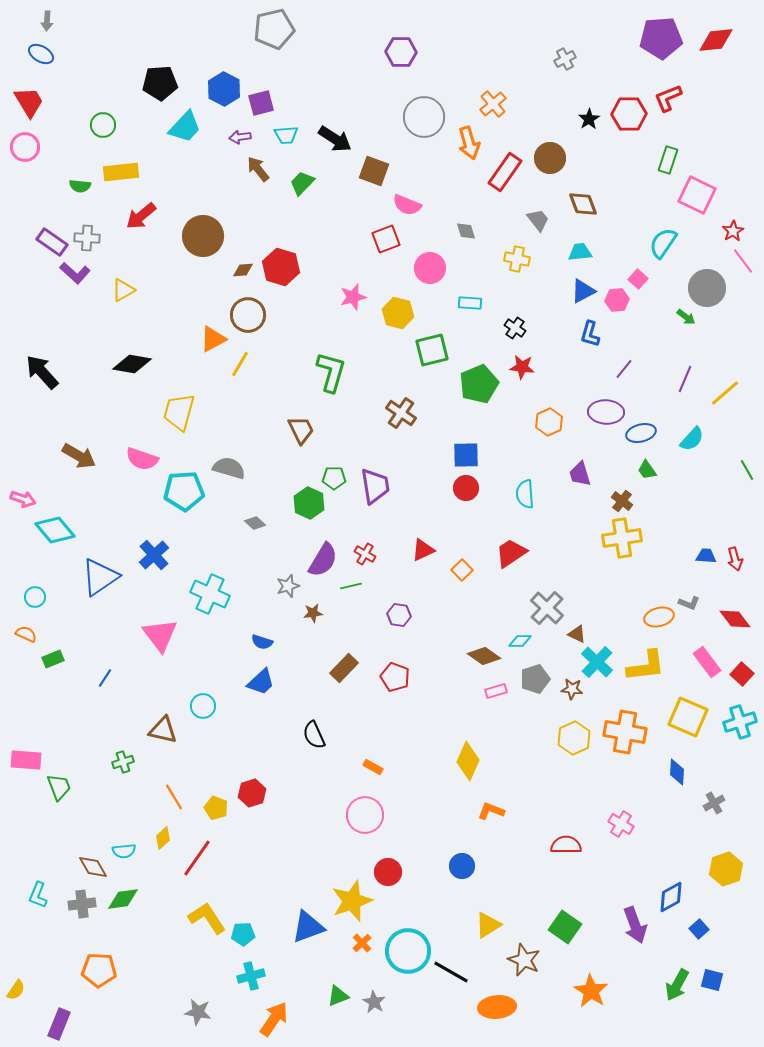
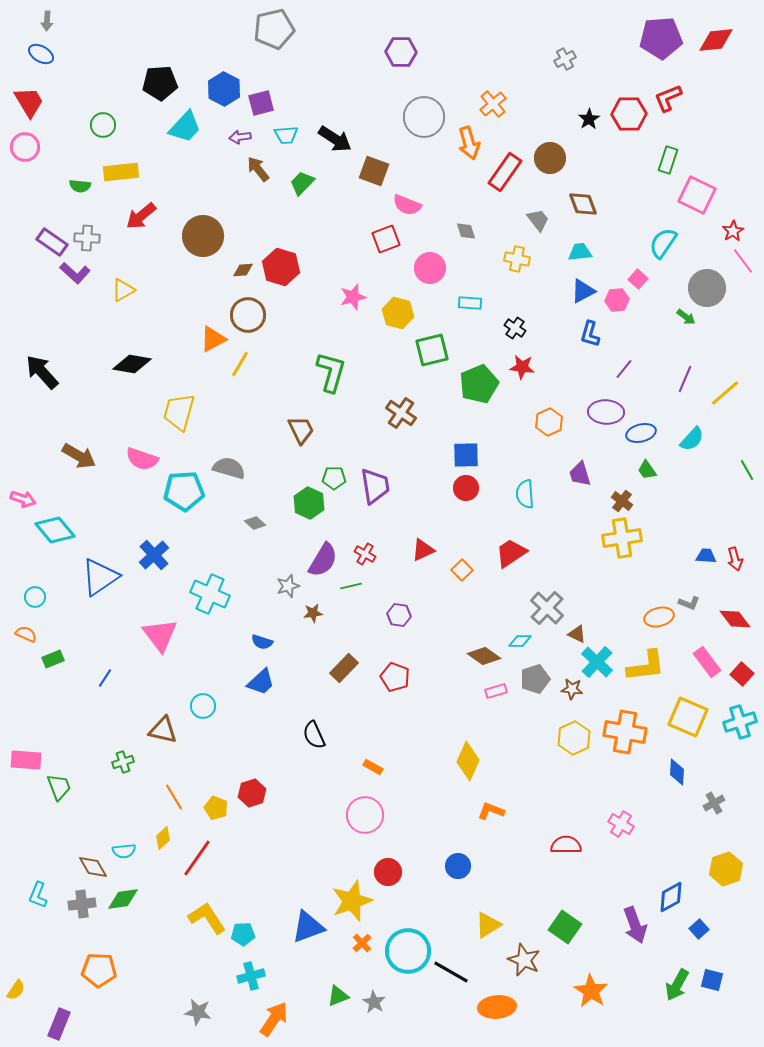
blue circle at (462, 866): moved 4 px left
